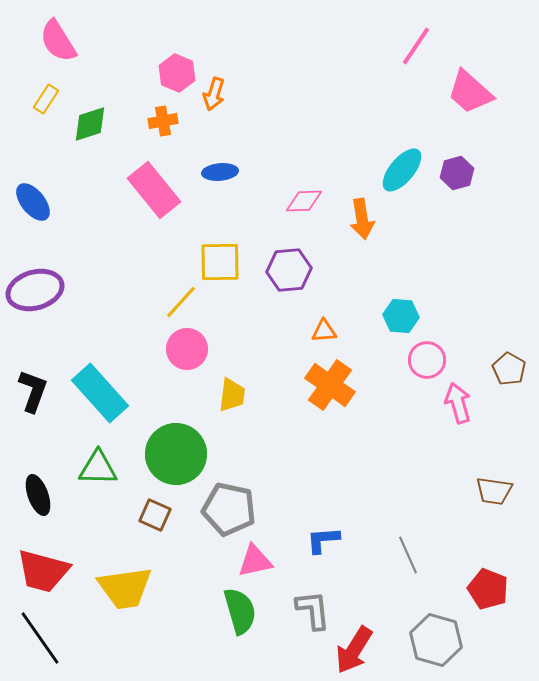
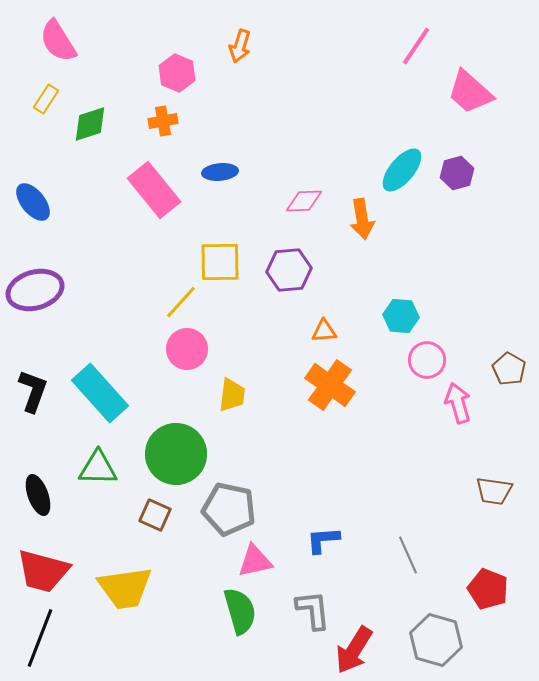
orange arrow at (214, 94): moved 26 px right, 48 px up
black line at (40, 638): rotated 56 degrees clockwise
